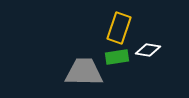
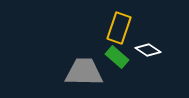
white diamond: rotated 25 degrees clockwise
green rectangle: rotated 50 degrees clockwise
